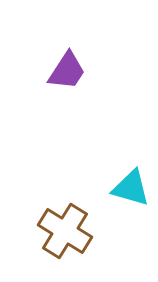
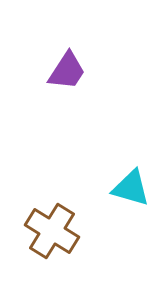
brown cross: moved 13 px left
